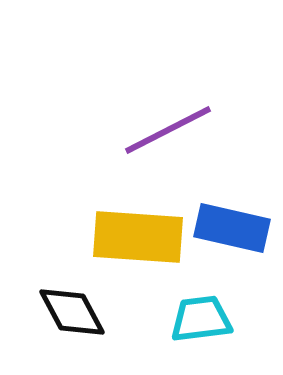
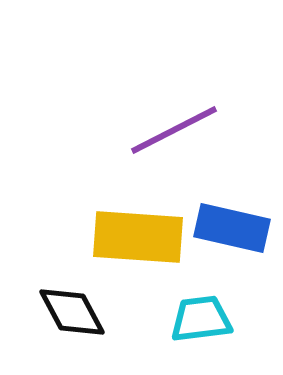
purple line: moved 6 px right
